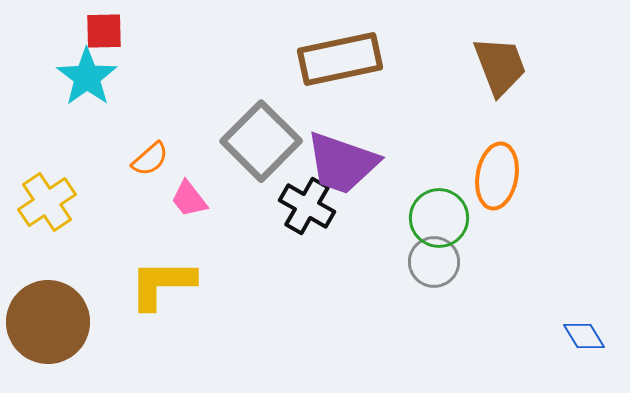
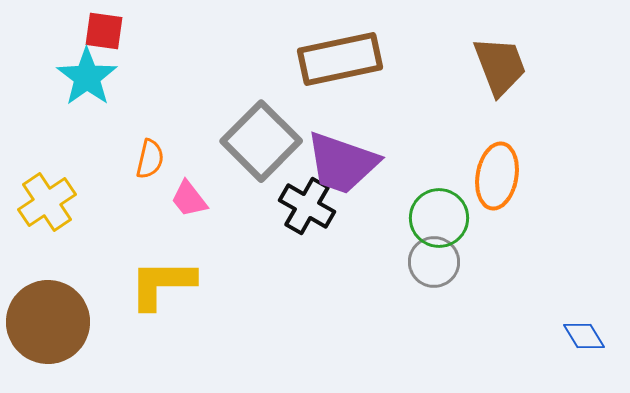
red square: rotated 9 degrees clockwise
orange semicircle: rotated 36 degrees counterclockwise
